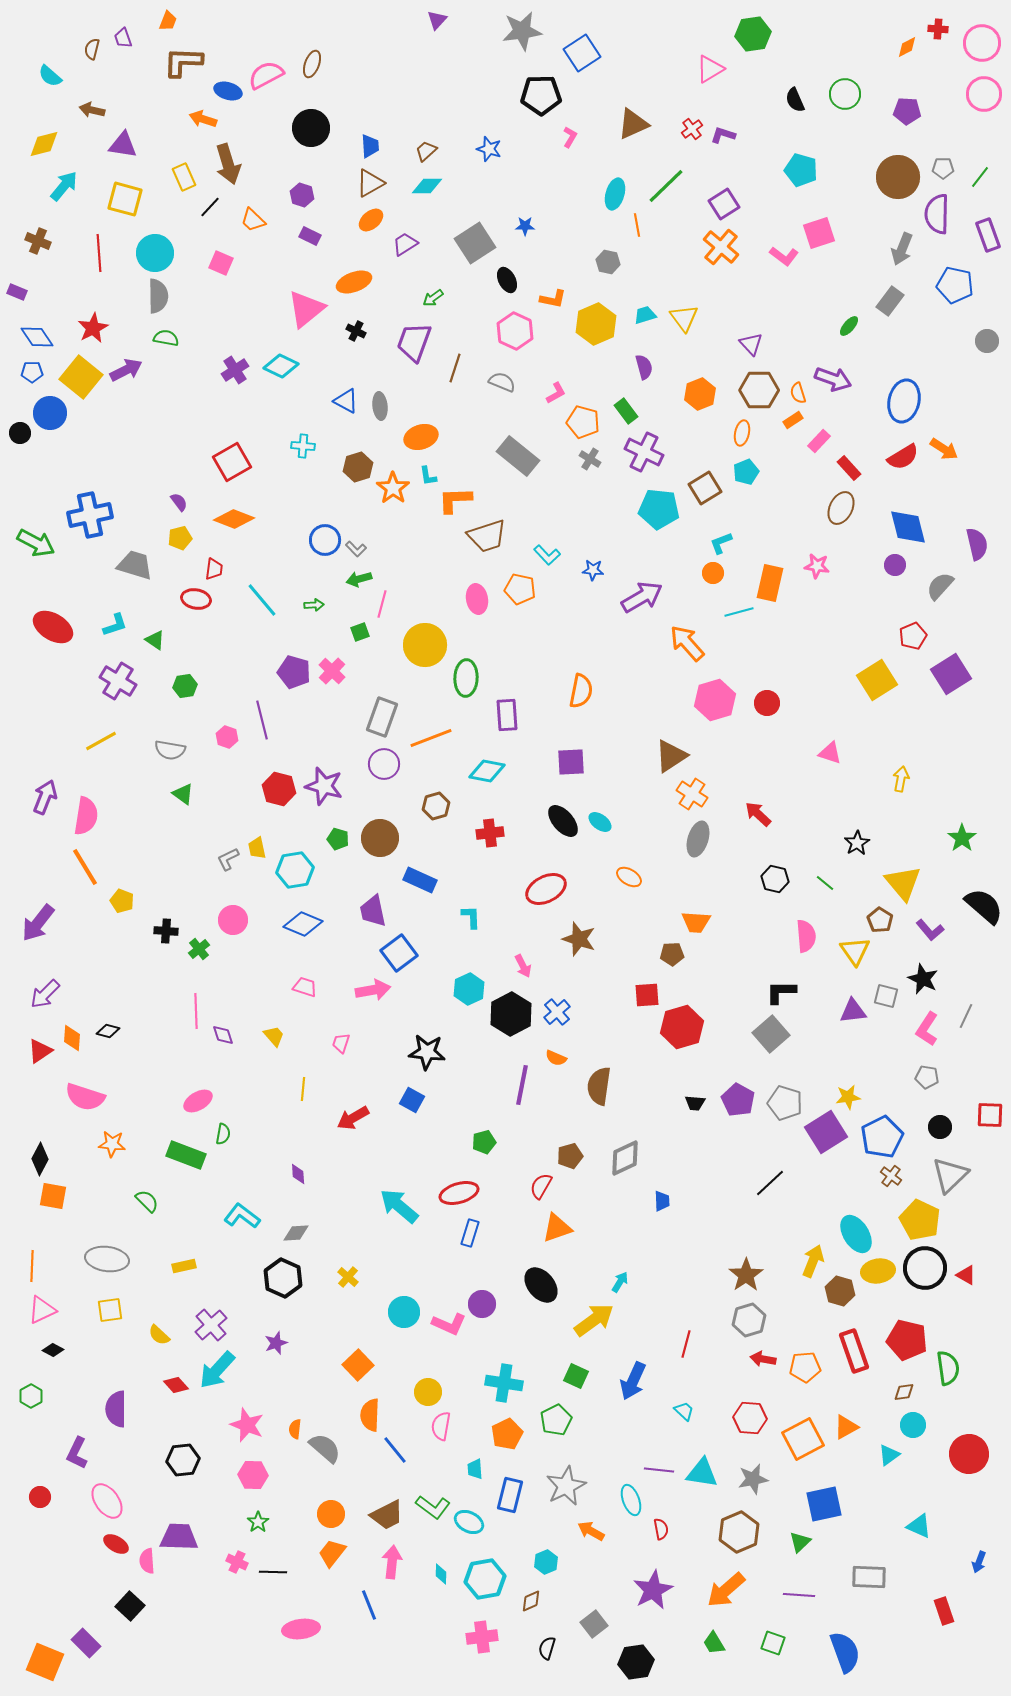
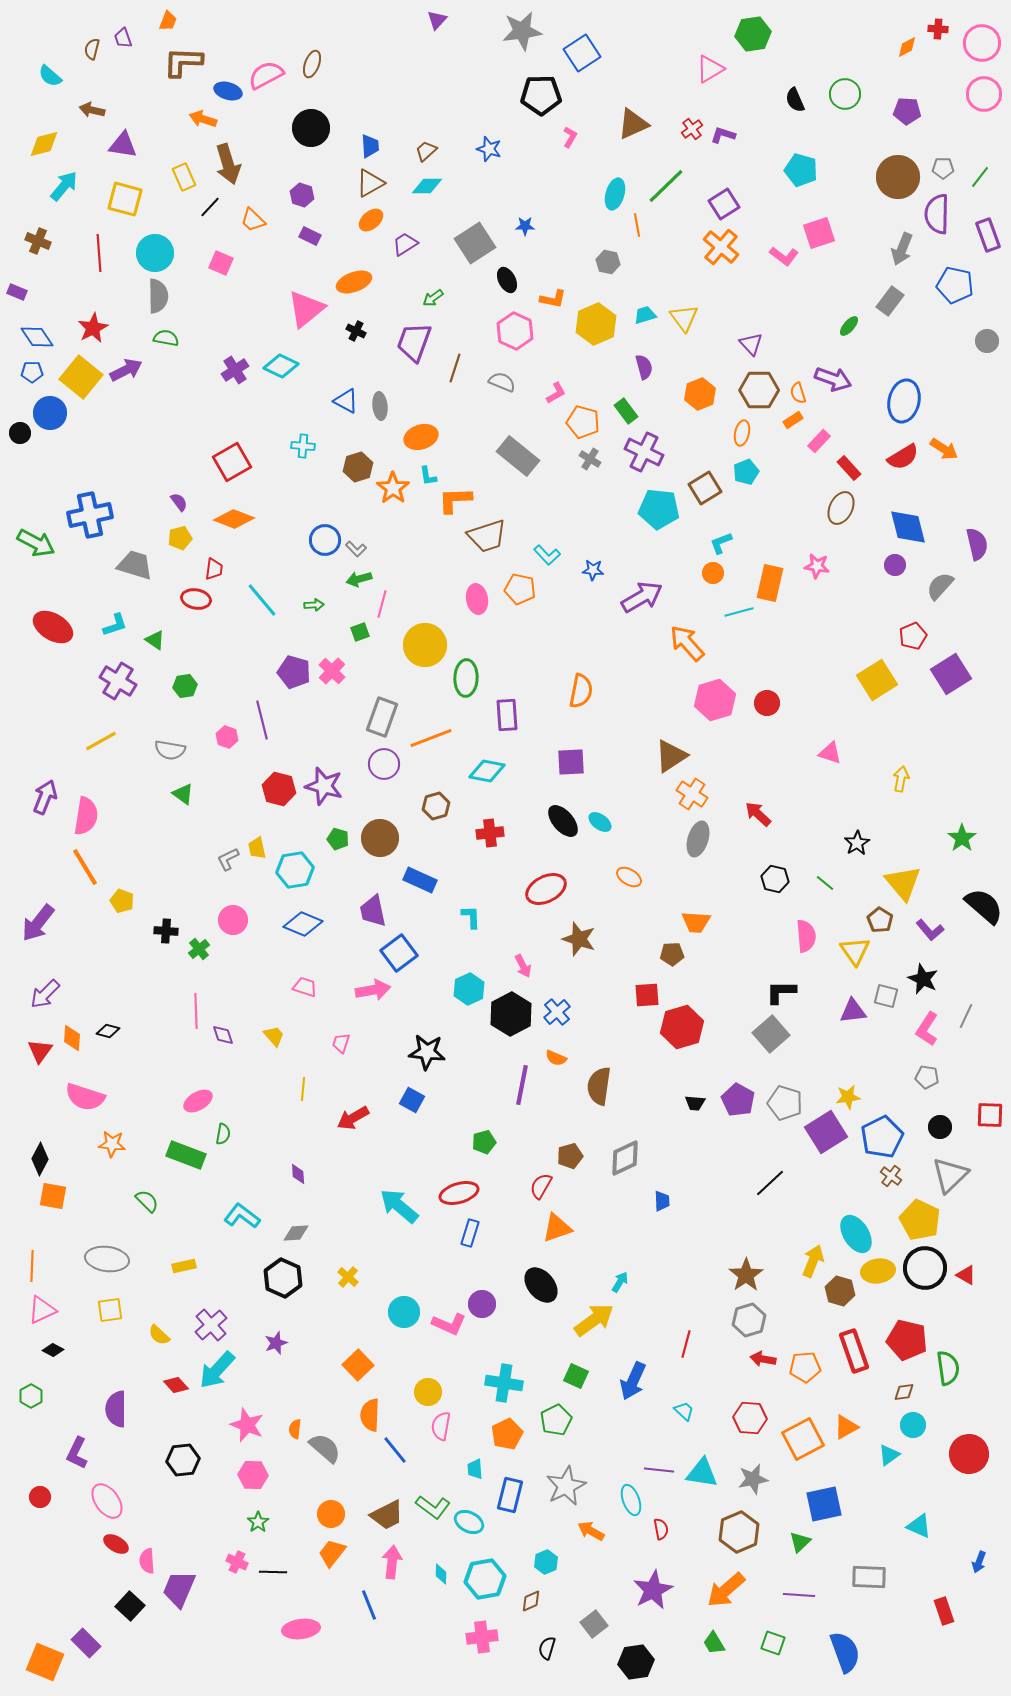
red triangle at (40, 1051): rotated 20 degrees counterclockwise
purple trapezoid at (179, 1537): moved 52 px down; rotated 69 degrees counterclockwise
